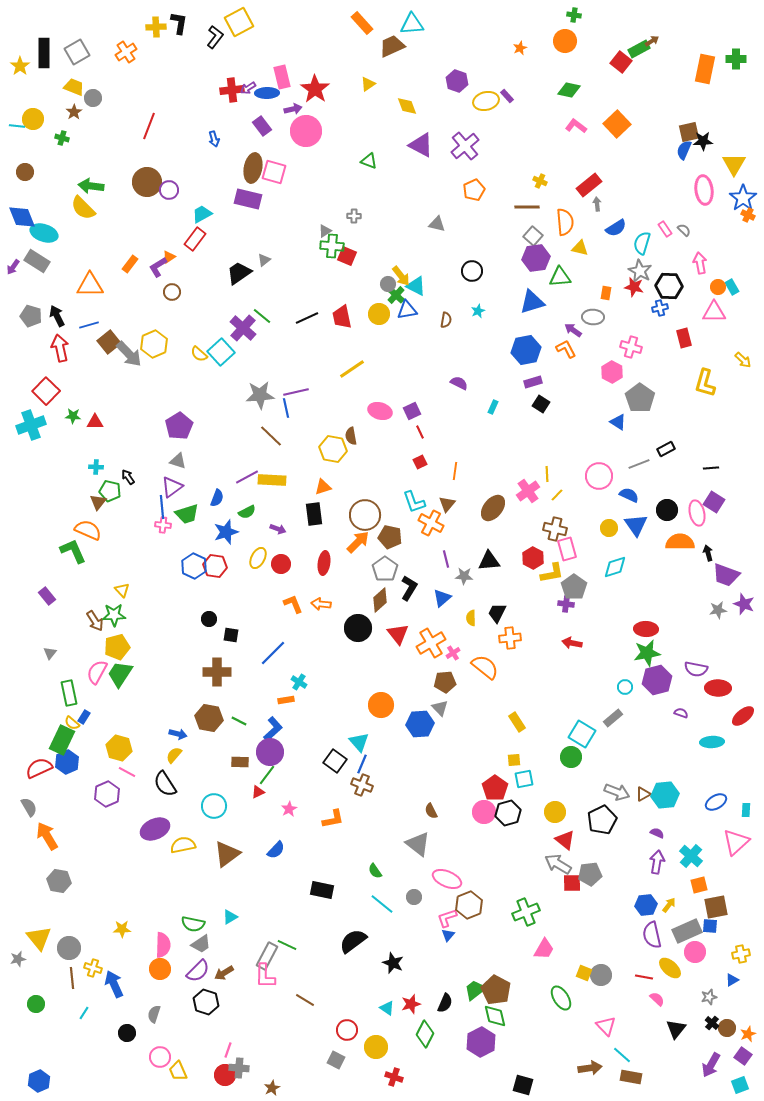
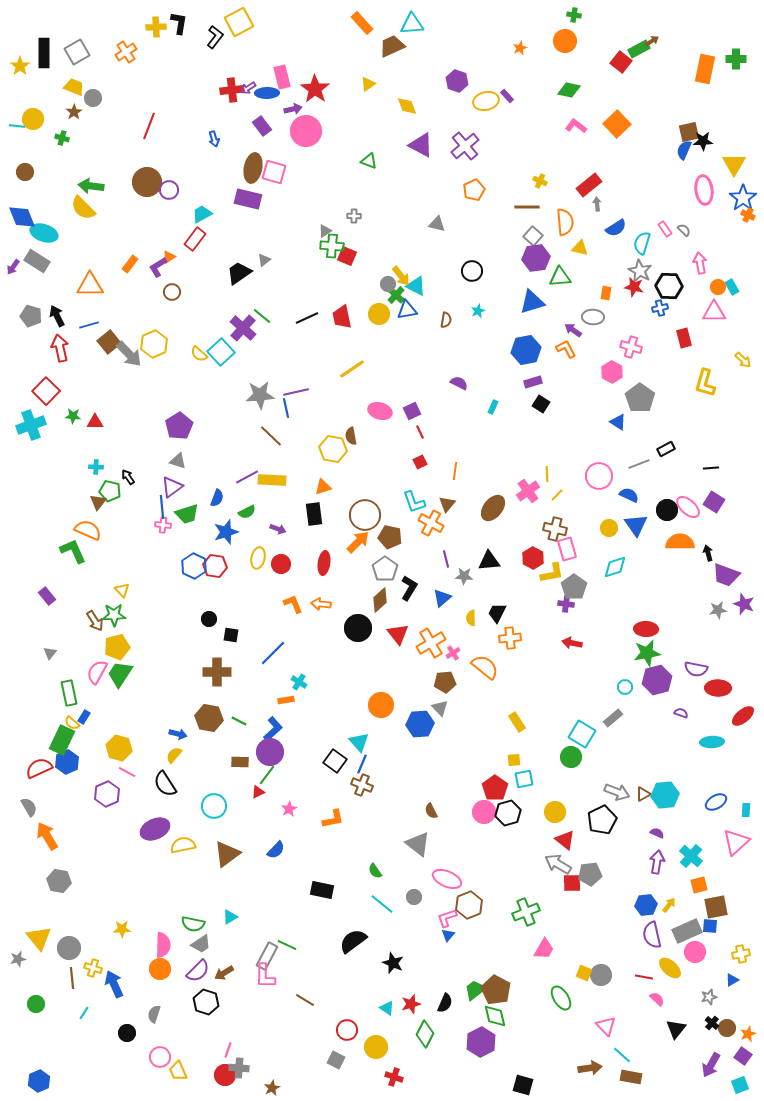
pink ellipse at (697, 513): moved 9 px left, 6 px up; rotated 35 degrees counterclockwise
yellow ellipse at (258, 558): rotated 15 degrees counterclockwise
